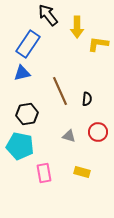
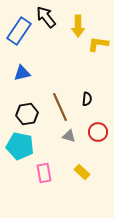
black arrow: moved 2 px left, 2 px down
yellow arrow: moved 1 px right, 1 px up
blue rectangle: moved 9 px left, 13 px up
brown line: moved 16 px down
yellow rectangle: rotated 28 degrees clockwise
